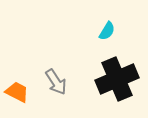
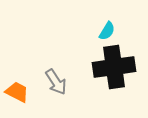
black cross: moved 3 px left, 12 px up; rotated 15 degrees clockwise
